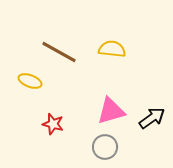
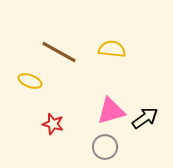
black arrow: moved 7 px left
